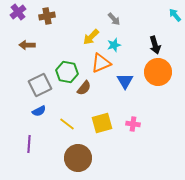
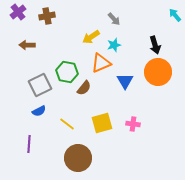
yellow arrow: rotated 12 degrees clockwise
